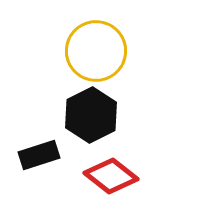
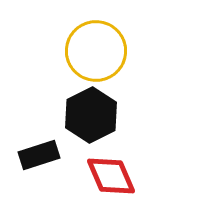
red diamond: rotated 28 degrees clockwise
